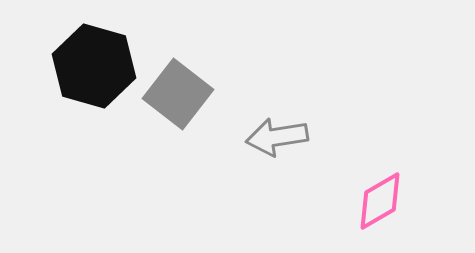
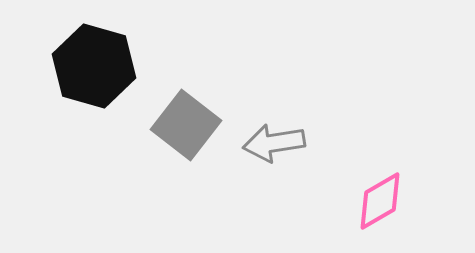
gray square: moved 8 px right, 31 px down
gray arrow: moved 3 px left, 6 px down
